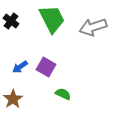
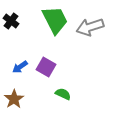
green trapezoid: moved 3 px right, 1 px down
gray arrow: moved 3 px left
brown star: moved 1 px right
